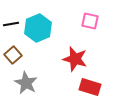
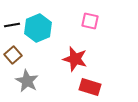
black line: moved 1 px right, 1 px down
gray star: moved 1 px right, 2 px up
